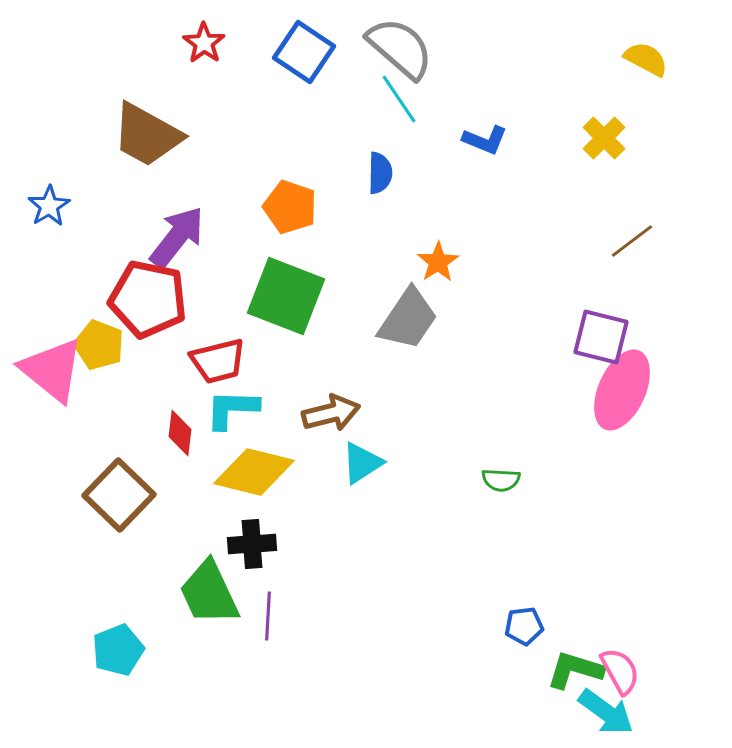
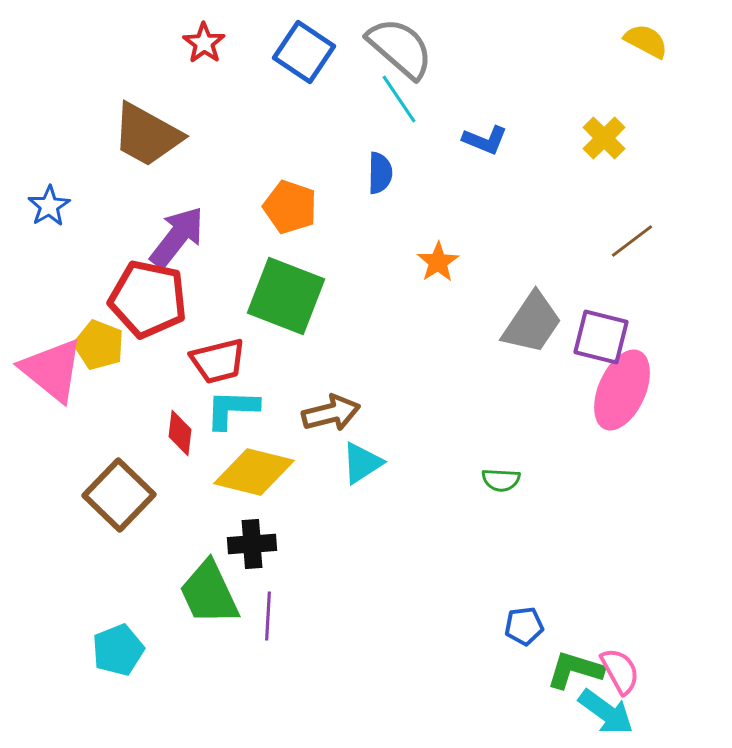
yellow semicircle: moved 18 px up
gray trapezoid: moved 124 px right, 4 px down
